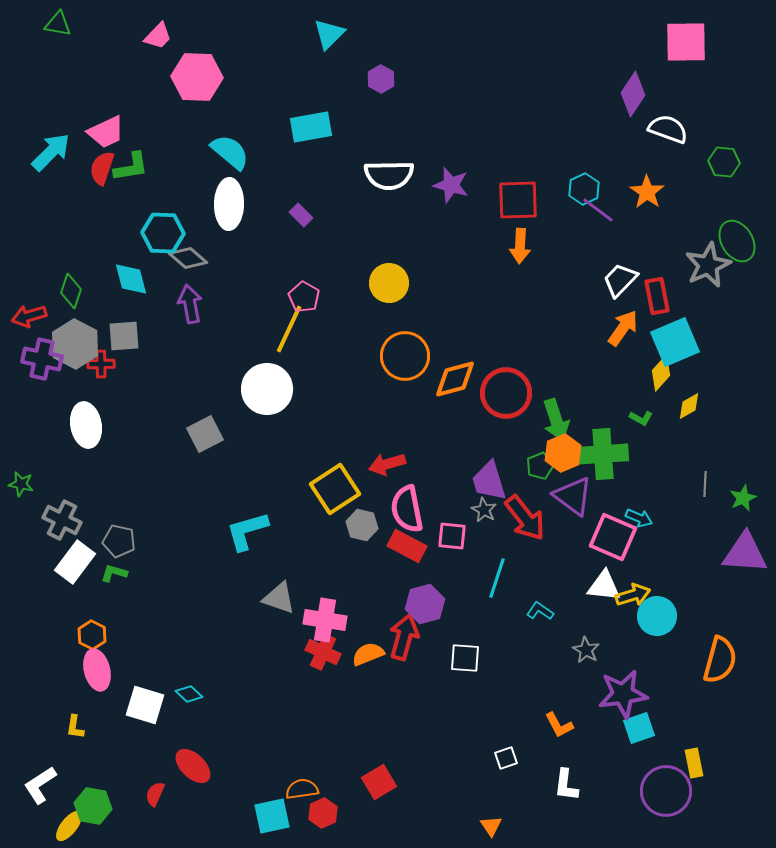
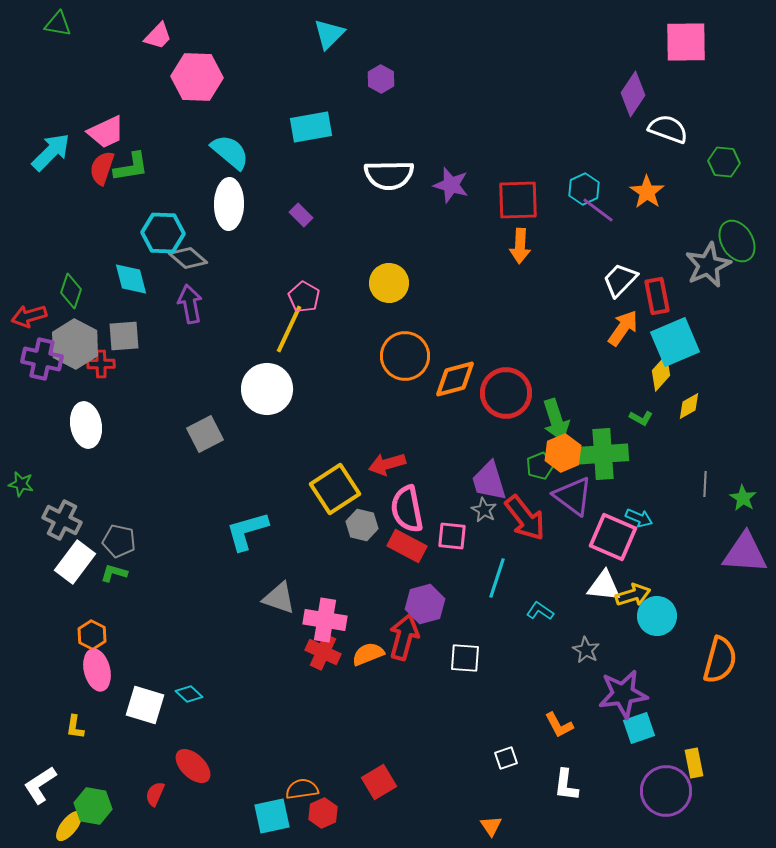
green star at (743, 498): rotated 16 degrees counterclockwise
